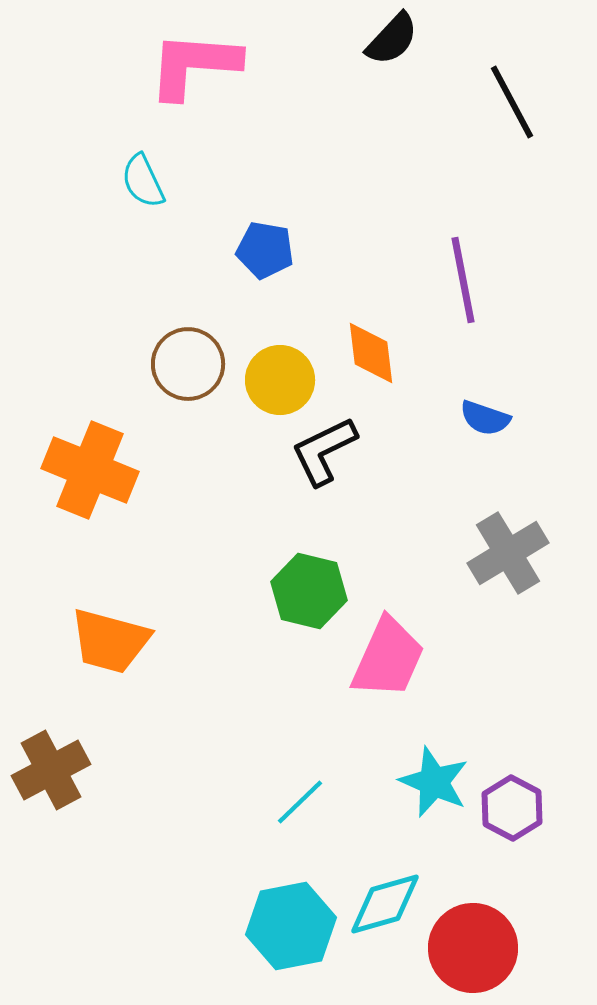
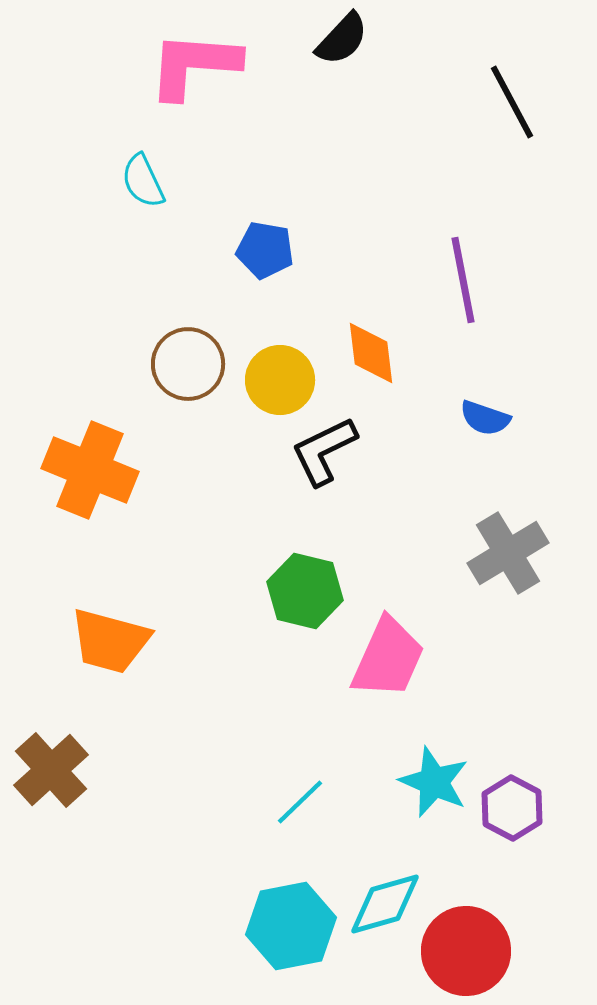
black semicircle: moved 50 px left
green hexagon: moved 4 px left
brown cross: rotated 14 degrees counterclockwise
red circle: moved 7 px left, 3 px down
